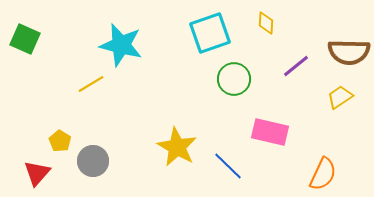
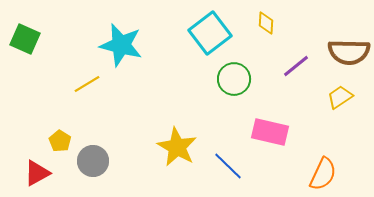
cyan square: rotated 18 degrees counterclockwise
yellow line: moved 4 px left
red triangle: rotated 20 degrees clockwise
